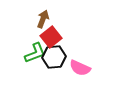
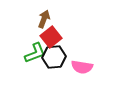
brown arrow: moved 1 px right
pink semicircle: moved 2 px right, 1 px up; rotated 15 degrees counterclockwise
